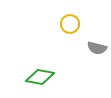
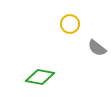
gray semicircle: rotated 24 degrees clockwise
